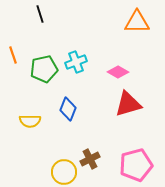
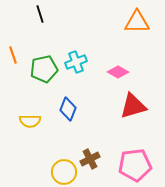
red triangle: moved 5 px right, 2 px down
pink pentagon: moved 1 px left; rotated 8 degrees clockwise
